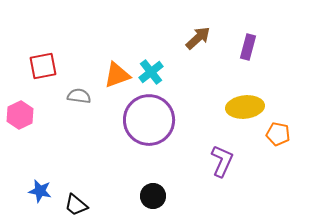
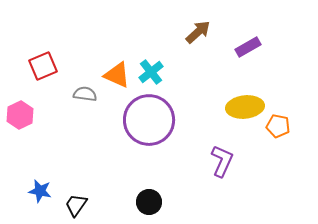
brown arrow: moved 6 px up
purple rectangle: rotated 45 degrees clockwise
red square: rotated 12 degrees counterclockwise
orange triangle: rotated 44 degrees clockwise
gray semicircle: moved 6 px right, 2 px up
orange pentagon: moved 8 px up
black circle: moved 4 px left, 6 px down
black trapezoid: rotated 85 degrees clockwise
